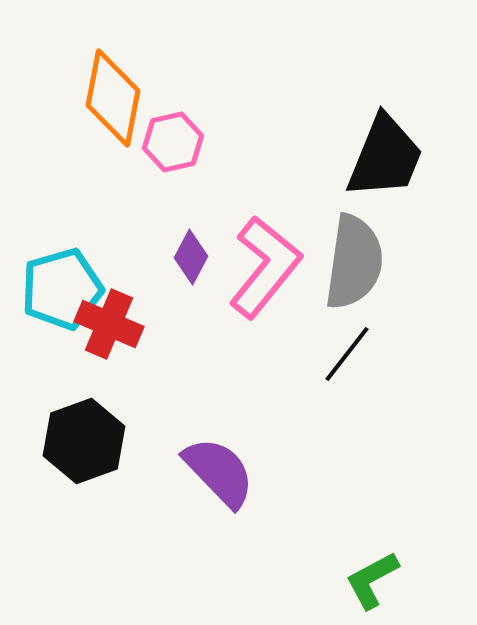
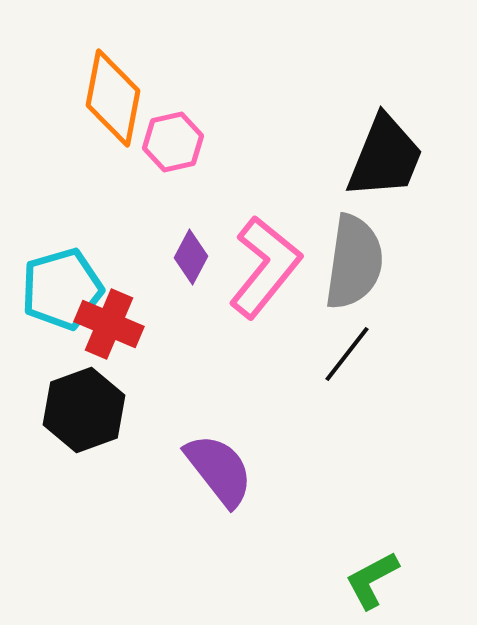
black hexagon: moved 31 px up
purple semicircle: moved 2 px up; rotated 6 degrees clockwise
